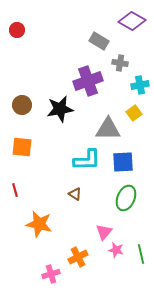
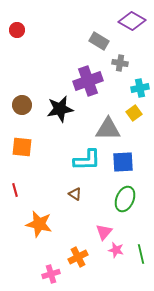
cyan cross: moved 3 px down
green ellipse: moved 1 px left, 1 px down
